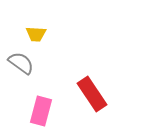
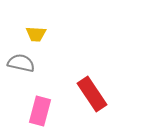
gray semicircle: rotated 24 degrees counterclockwise
pink rectangle: moved 1 px left
